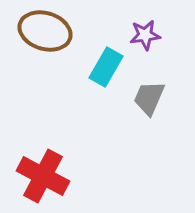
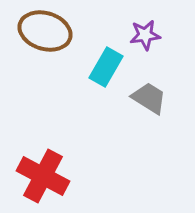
gray trapezoid: rotated 99 degrees clockwise
